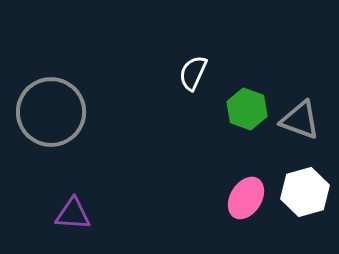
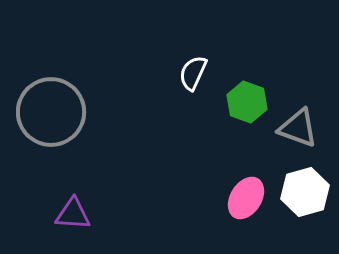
green hexagon: moved 7 px up
gray triangle: moved 2 px left, 8 px down
